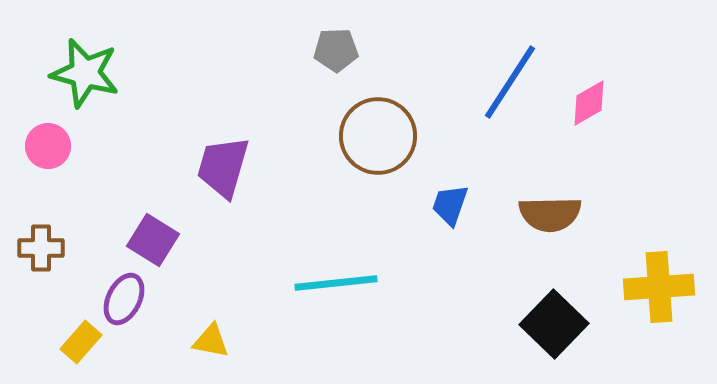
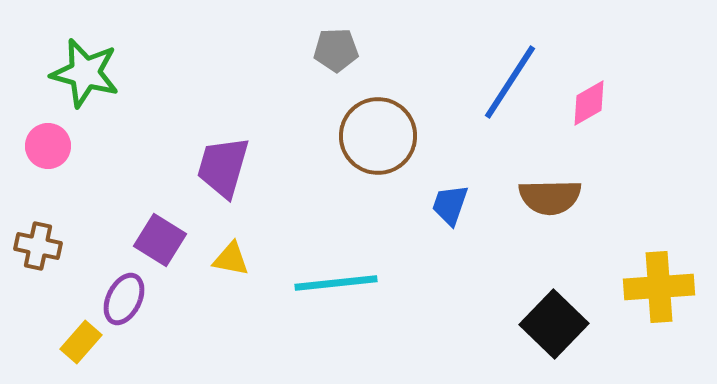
brown semicircle: moved 17 px up
purple square: moved 7 px right
brown cross: moved 3 px left, 2 px up; rotated 12 degrees clockwise
yellow triangle: moved 20 px right, 82 px up
